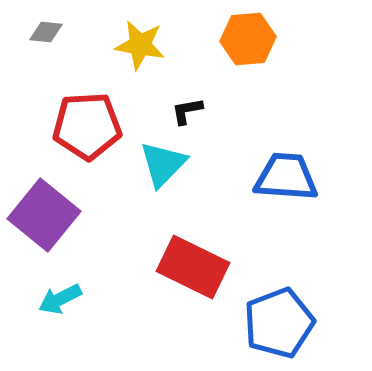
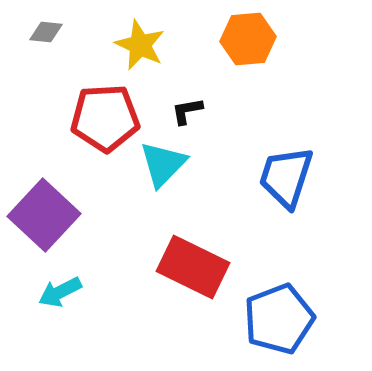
yellow star: rotated 15 degrees clockwise
red pentagon: moved 18 px right, 8 px up
blue trapezoid: rotated 76 degrees counterclockwise
purple square: rotated 4 degrees clockwise
cyan arrow: moved 7 px up
blue pentagon: moved 4 px up
